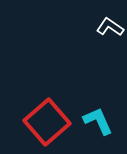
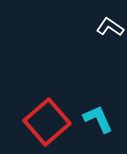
cyan L-shape: moved 2 px up
